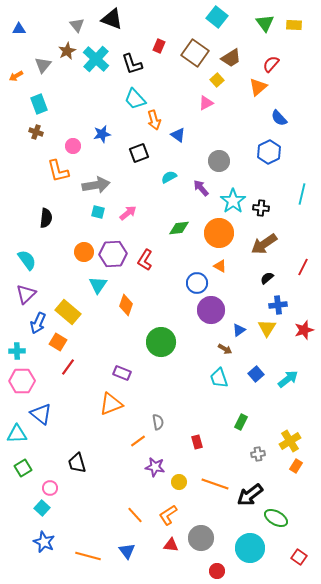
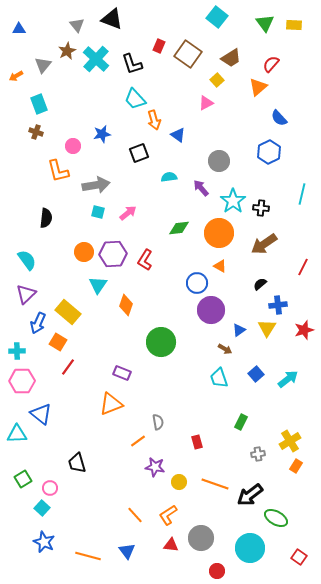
brown square at (195, 53): moved 7 px left, 1 px down
cyan semicircle at (169, 177): rotated 21 degrees clockwise
black semicircle at (267, 278): moved 7 px left, 6 px down
green square at (23, 468): moved 11 px down
